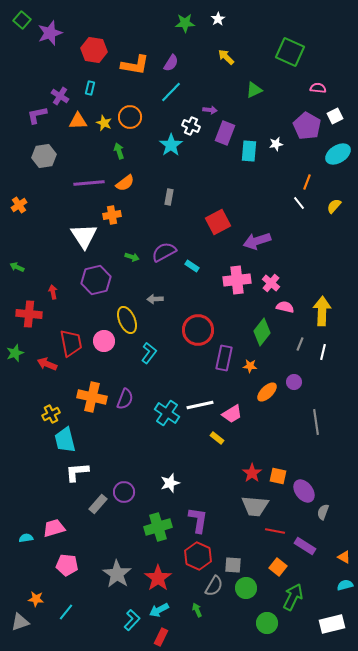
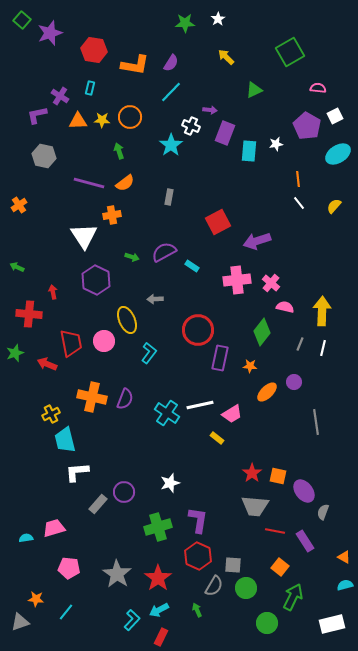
green square at (290, 52): rotated 36 degrees clockwise
yellow star at (104, 123): moved 2 px left, 3 px up; rotated 21 degrees counterclockwise
gray hexagon at (44, 156): rotated 20 degrees clockwise
orange line at (307, 182): moved 9 px left, 3 px up; rotated 28 degrees counterclockwise
purple line at (89, 183): rotated 20 degrees clockwise
purple hexagon at (96, 280): rotated 20 degrees counterclockwise
white line at (323, 352): moved 4 px up
purple rectangle at (224, 358): moved 4 px left
purple rectangle at (305, 546): moved 5 px up; rotated 25 degrees clockwise
pink pentagon at (67, 565): moved 2 px right, 3 px down
orange square at (278, 567): moved 2 px right
